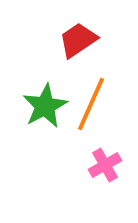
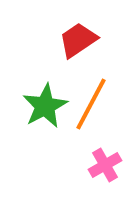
orange line: rotated 4 degrees clockwise
